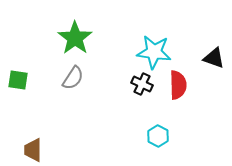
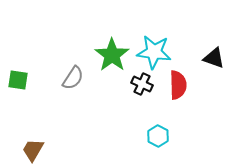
green star: moved 37 px right, 17 px down
brown trapezoid: rotated 30 degrees clockwise
